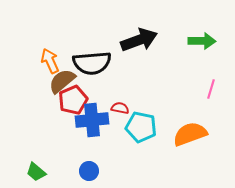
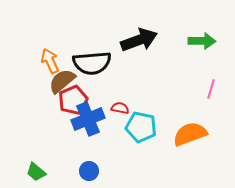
blue cross: moved 4 px left, 1 px up; rotated 16 degrees counterclockwise
